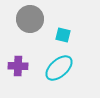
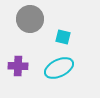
cyan square: moved 2 px down
cyan ellipse: rotated 16 degrees clockwise
